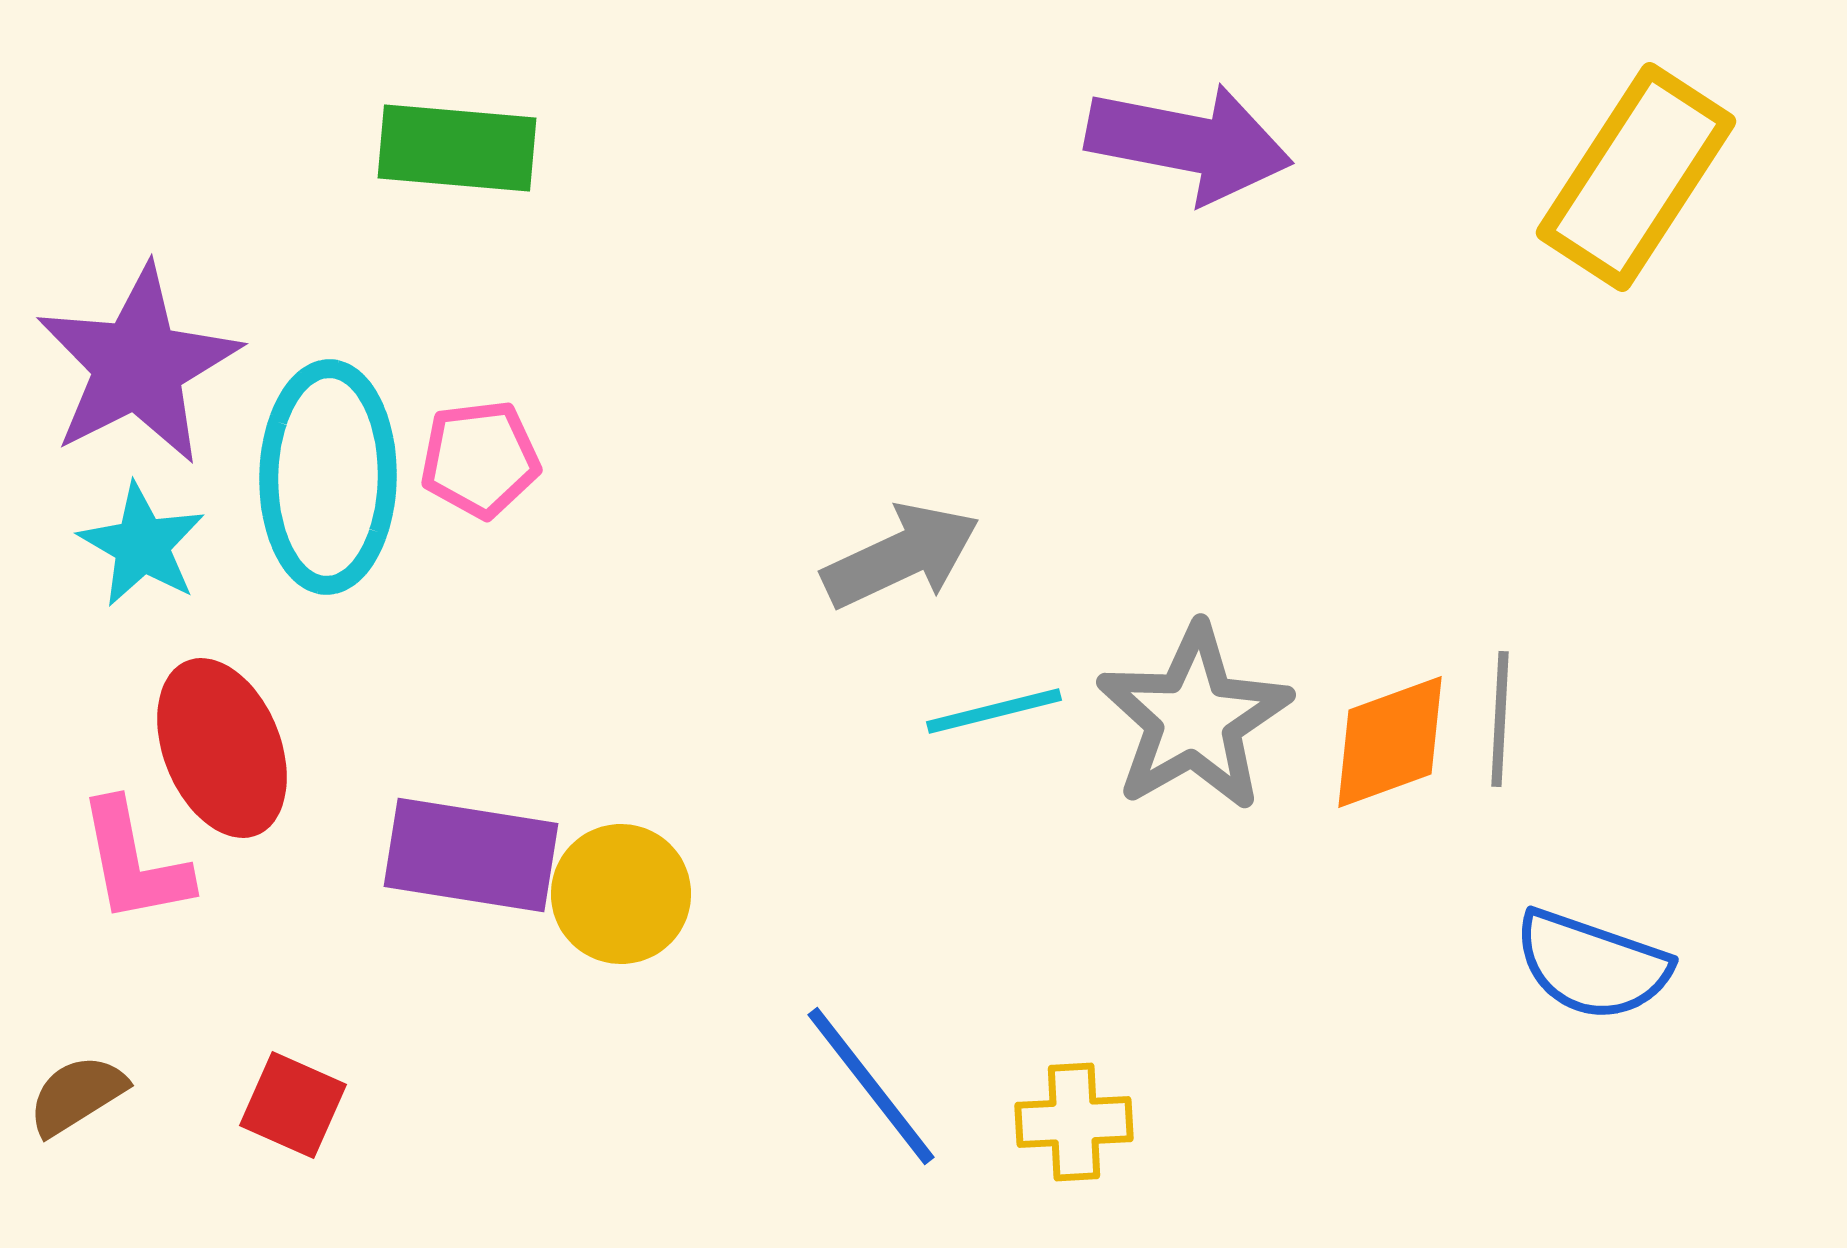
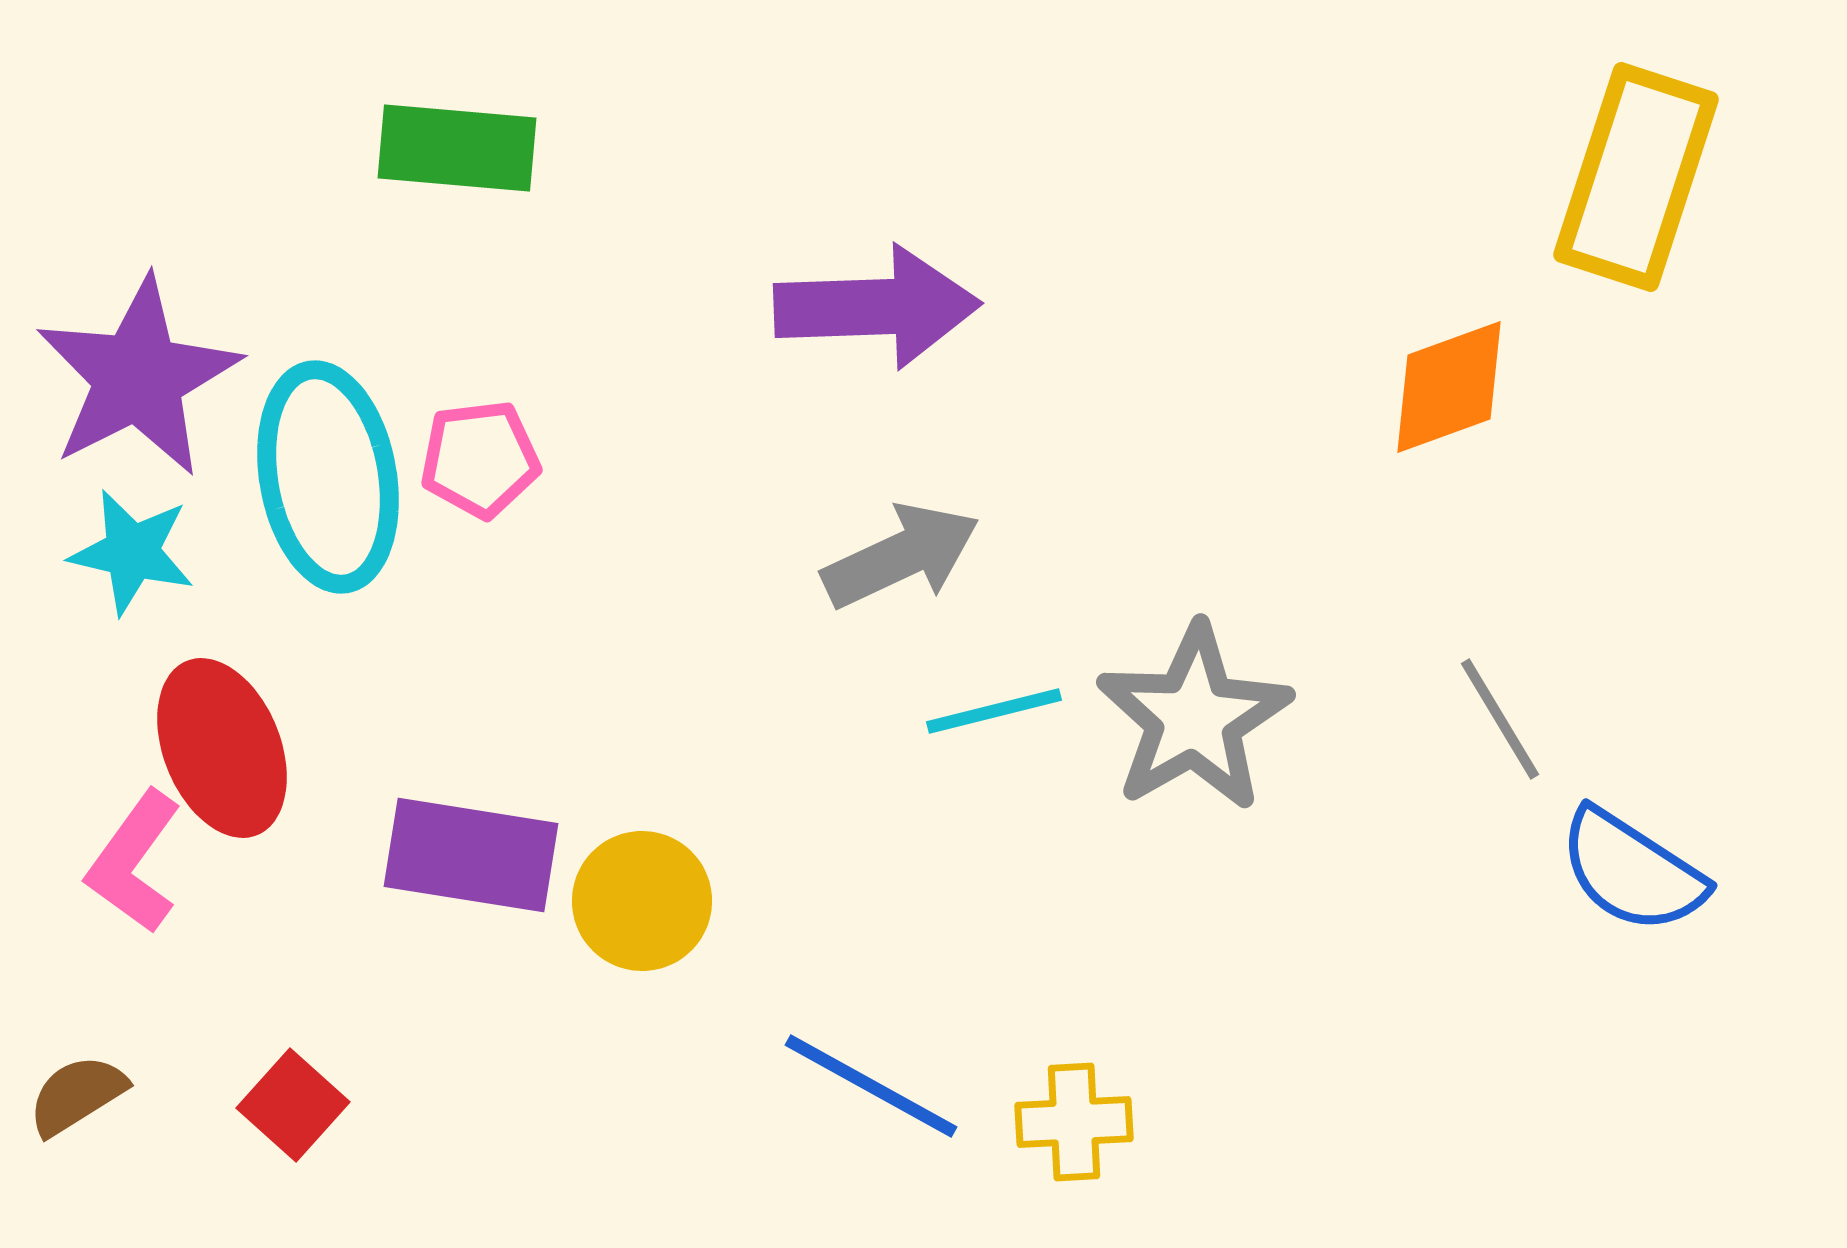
purple arrow: moved 312 px left, 164 px down; rotated 13 degrees counterclockwise
yellow rectangle: rotated 15 degrees counterclockwise
purple star: moved 12 px down
cyan ellipse: rotated 11 degrees counterclockwise
cyan star: moved 10 px left, 7 px down; rotated 17 degrees counterclockwise
gray line: rotated 34 degrees counterclockwise
orange diamond: moved 59 px right, 355 px up
pink L-shape: rotated 47 degrees clockwise
yellow circle: moved 21 px right, 7 px down
blue semicircle: moved 40 px right, 94 px up; rotated 14 degrees clockwise
blue line: rotated 23 degrees counterclockwise
red square: rotated 18 degrees clockwise
